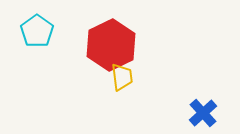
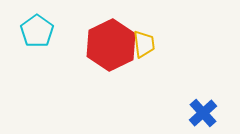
yellow trapezoid: moved 22 px right, 33 px up
